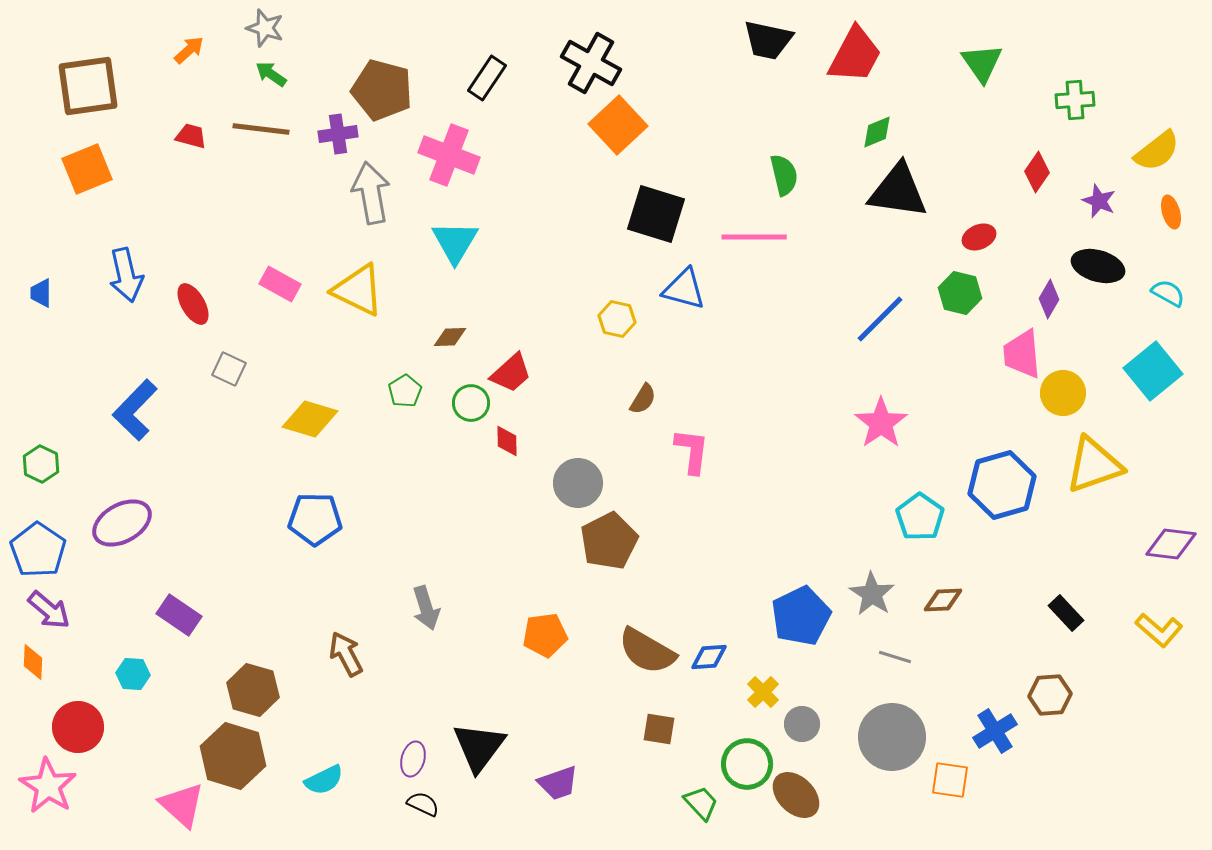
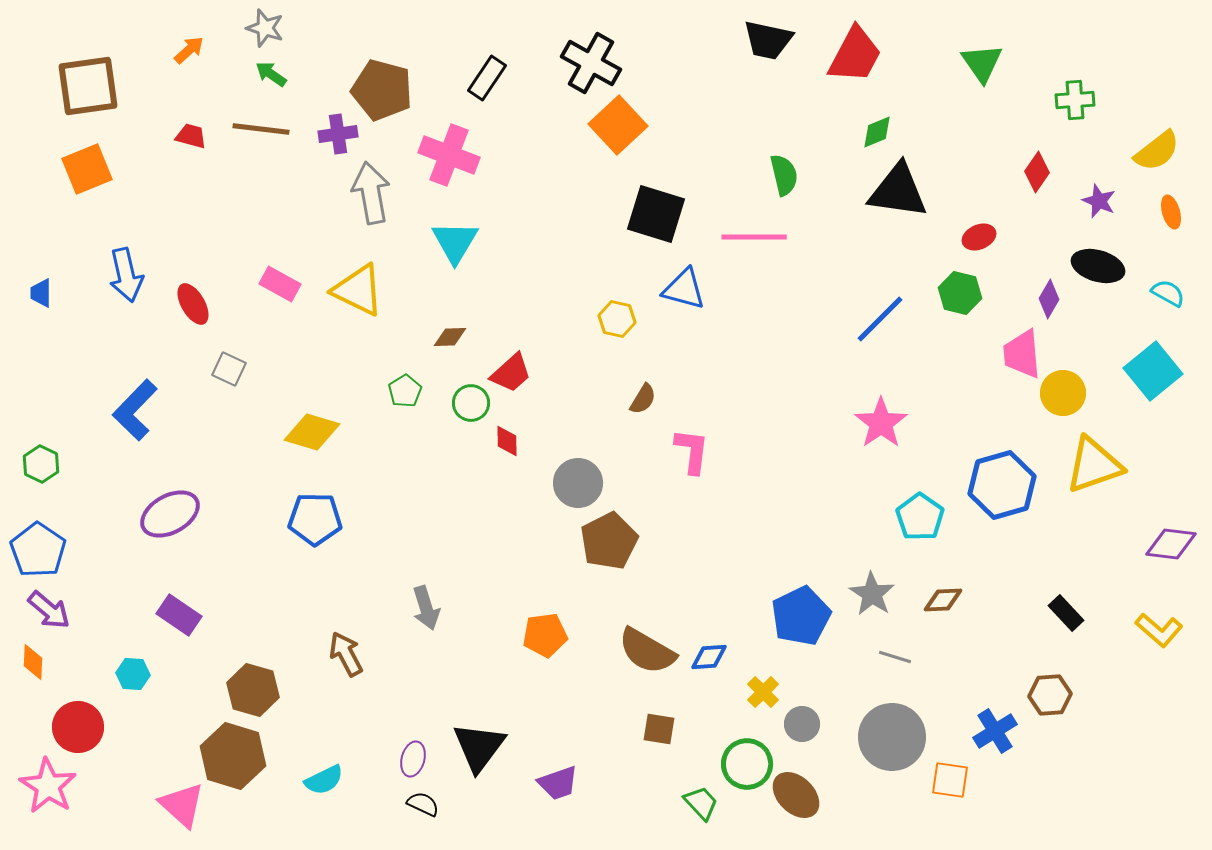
yellow diamond at (310, 419): moved 2 px right, 13 px down
purple ellipse at (122, 523): moved 48 px right, 9 px up
